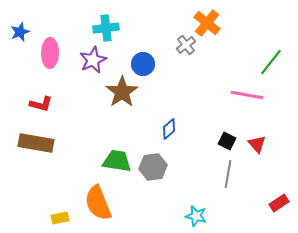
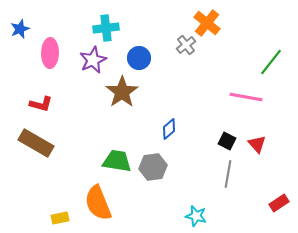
blue star: moved 3 px up
blue circle: moved 4 px left, 6 px up
pink line: moved 1 px left, 2 px down
brown rectangle: rotated 20 degrees clockwise
